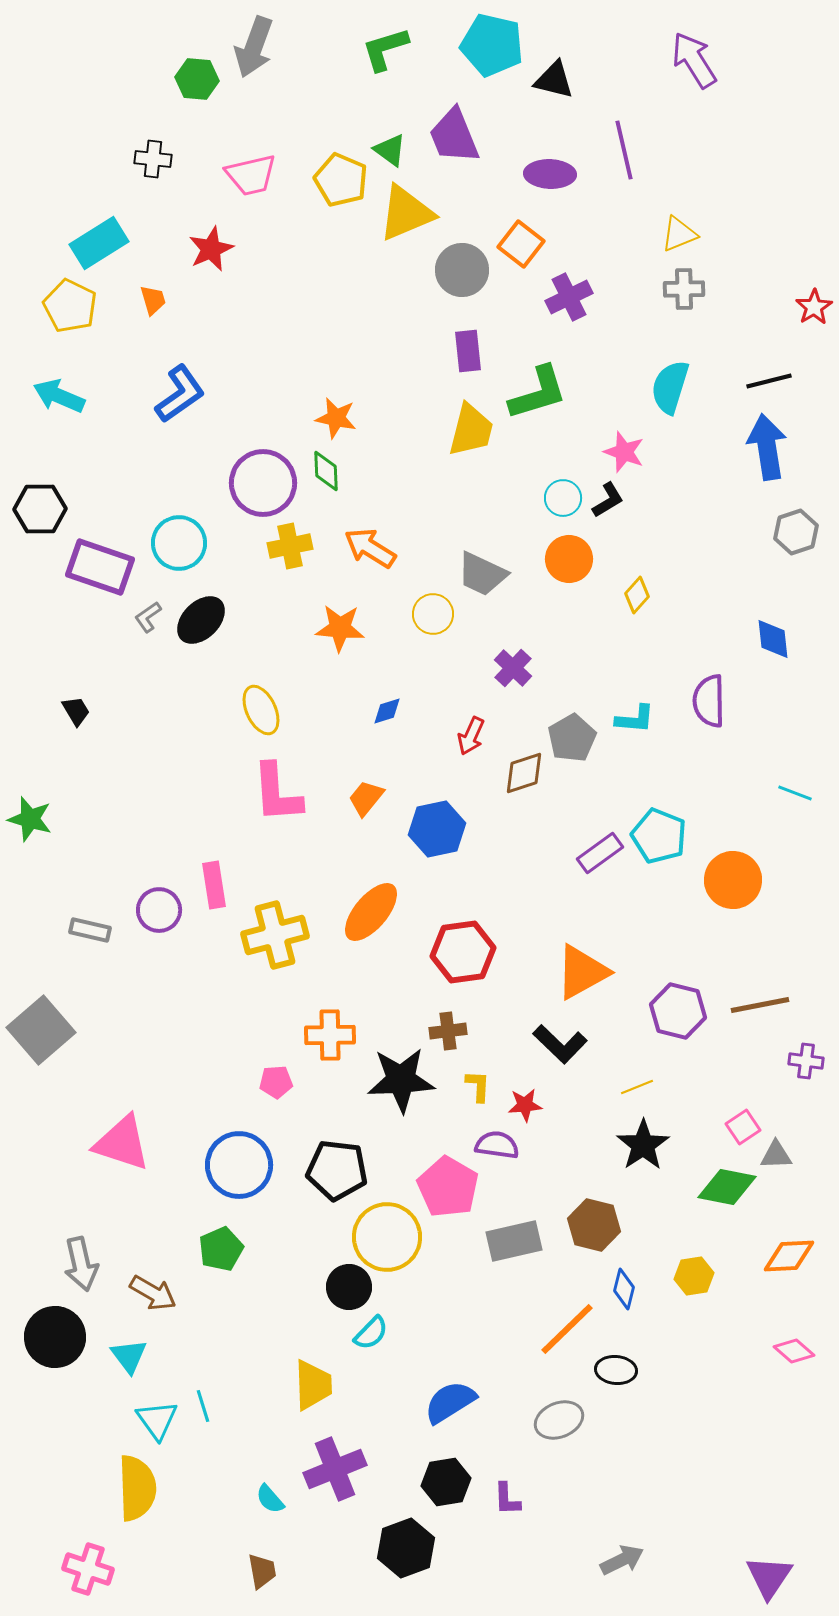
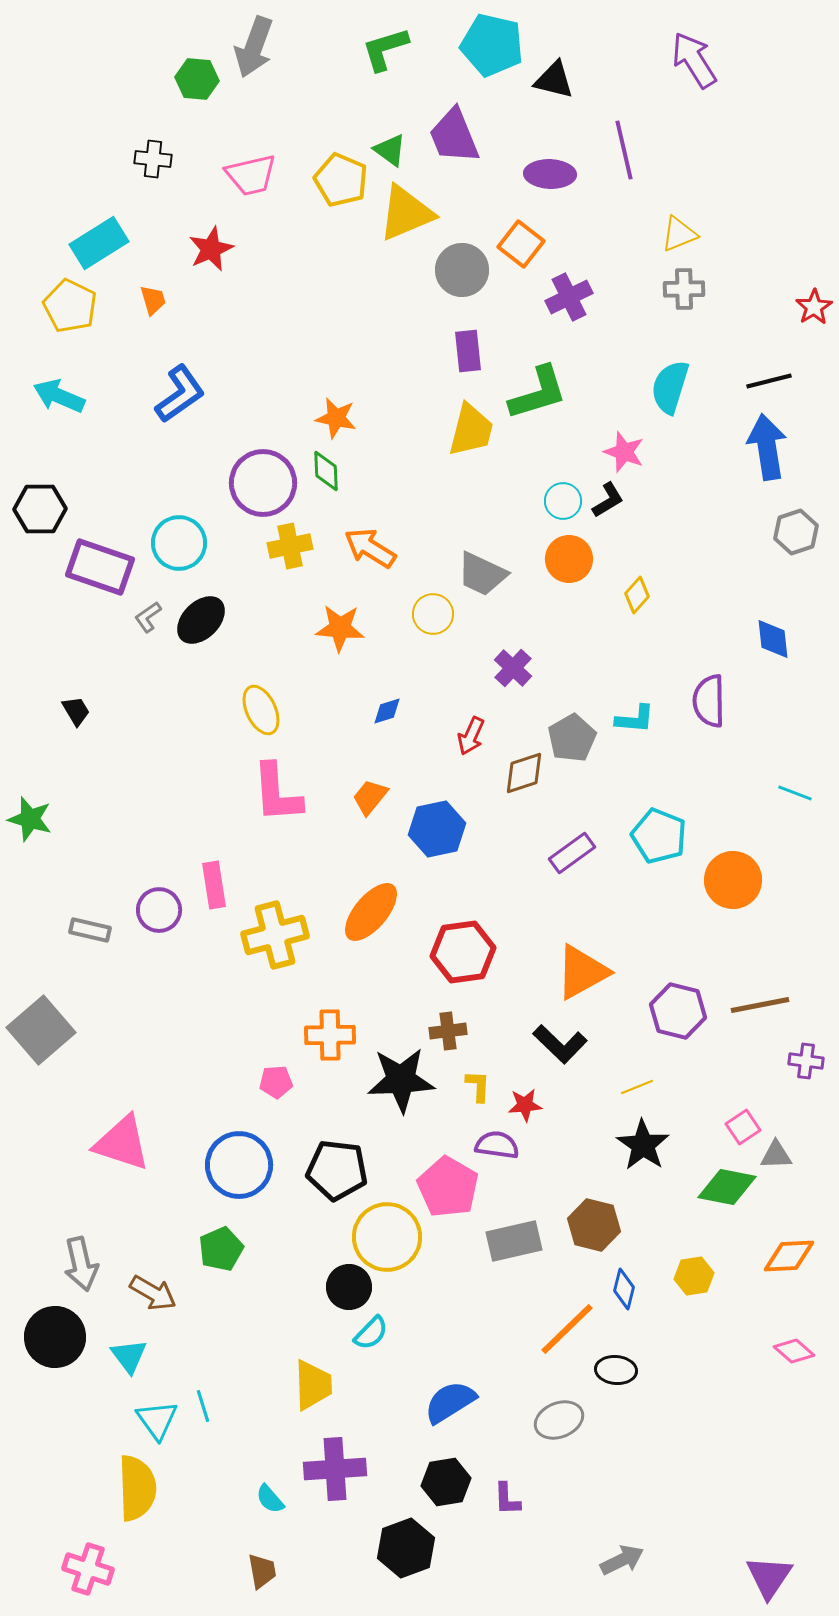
cyan circle at (563, 498): moved 3 px down
orange trapezoid at (366, 798): moved 4 px right, 1 px up
purple rectangle at (600, 853): moved 28 px left
black star at (643, 1145): rotated 4 degrees counterclockwise
purple cross at (335, 1469): rotated 18 degrees clockwise
